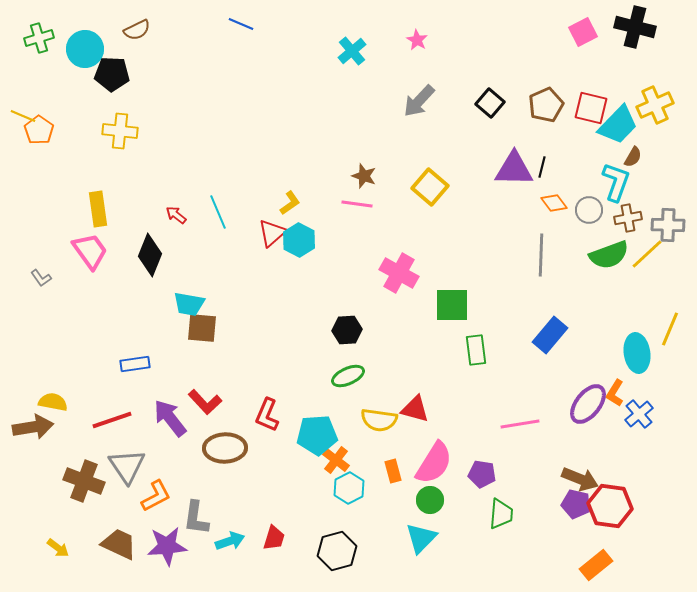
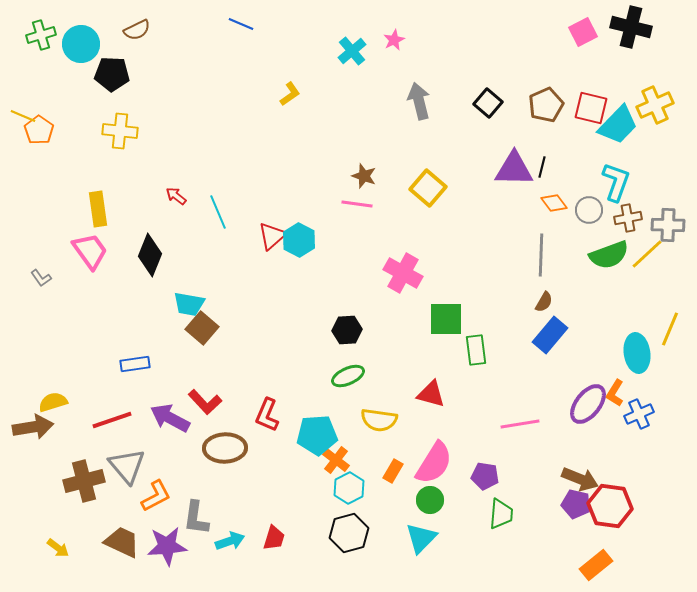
black cross at (635, 27): moved 4 px left
green cross at (39, 38): moved 2 px right, 3 px up
pink star at (417, 40): moved 23 px left; rotated 15 degrees clockwise
cyan circle at (85, 49): moved 4 px left, 5 px up
gray arrow at (419, 101): rotated 123 degrees clockwise
black square at (490, 103): moved 2 px left
brown semicircle at (633, 157): moved 89 px left, 145 px down
yellow square at (430, 187): moved 2 px left, 1 px down
yellow L-shape at (290, 203): moved 109 px up
red arrow at (176, 215): moved 19 px up
red triangle at (272, 233): moved 3 px down
pink cross at (399, 273): moved 4 px right
green square at (452, 305): moved 6 px left, 14 px down
brown square at (202, 328): rotated 36 degrees clockwise
yellow semicircle at (53, 402): rotated 28 degrees counterclockwise
red triangle at (415, 409): moved 16 px right, 15 px up
blue cross at (639, 414): rotated 16 degrees clockwise
purple arrow at (170, 418): rotated 24 degrees counterclockwise
gray triangle at (127, 466): rotated 6 degrees counterclockwise
orange rectangle at (393, 471): rotated 45 degrees clockwise
purple pentagon at (482, 474): moved 3 px right, 2 px down
brown cross at (84, 481): rotated 36 degrees counterclockwise
brown trapezoid at (119, 544): moved 3 px right, 2 px up
black hexagon at (337, 551): moved 12 px right, 18 px up
